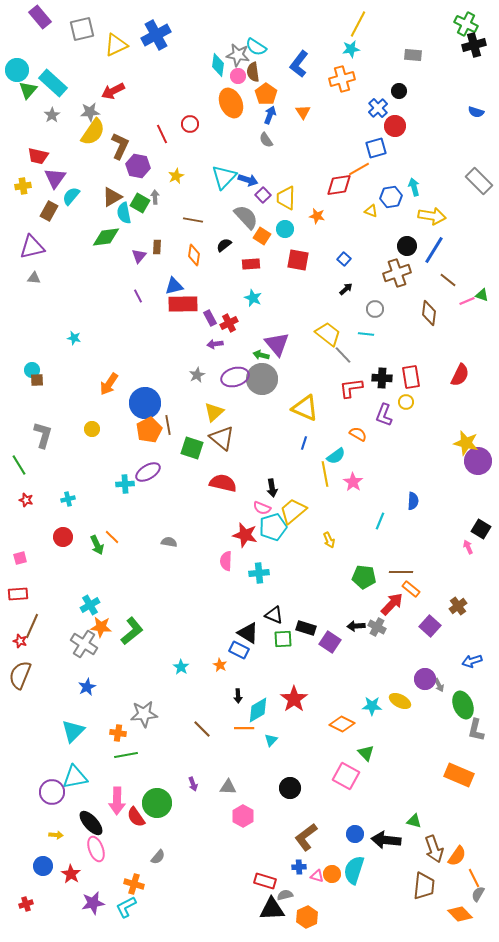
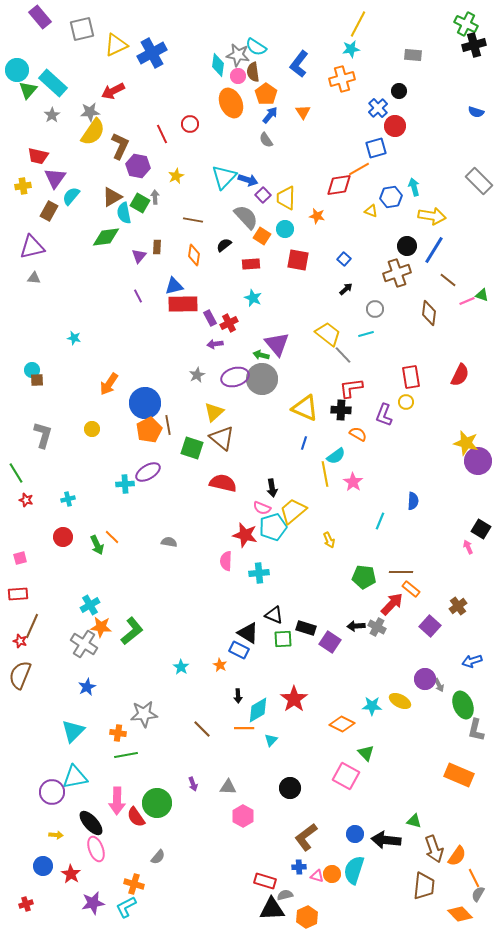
blue cross at (156, 35): moved 4 px left, 18 px down
blue arrow at (270, 115): rotated 18 degrees clockwise
cyan line at (366, 334): rotated 21 degrees counterclockwise
black cross at (382, 378): moved 41 px left, 32 px down
green line at (19, 465): moved 3 px left, 8 px down
